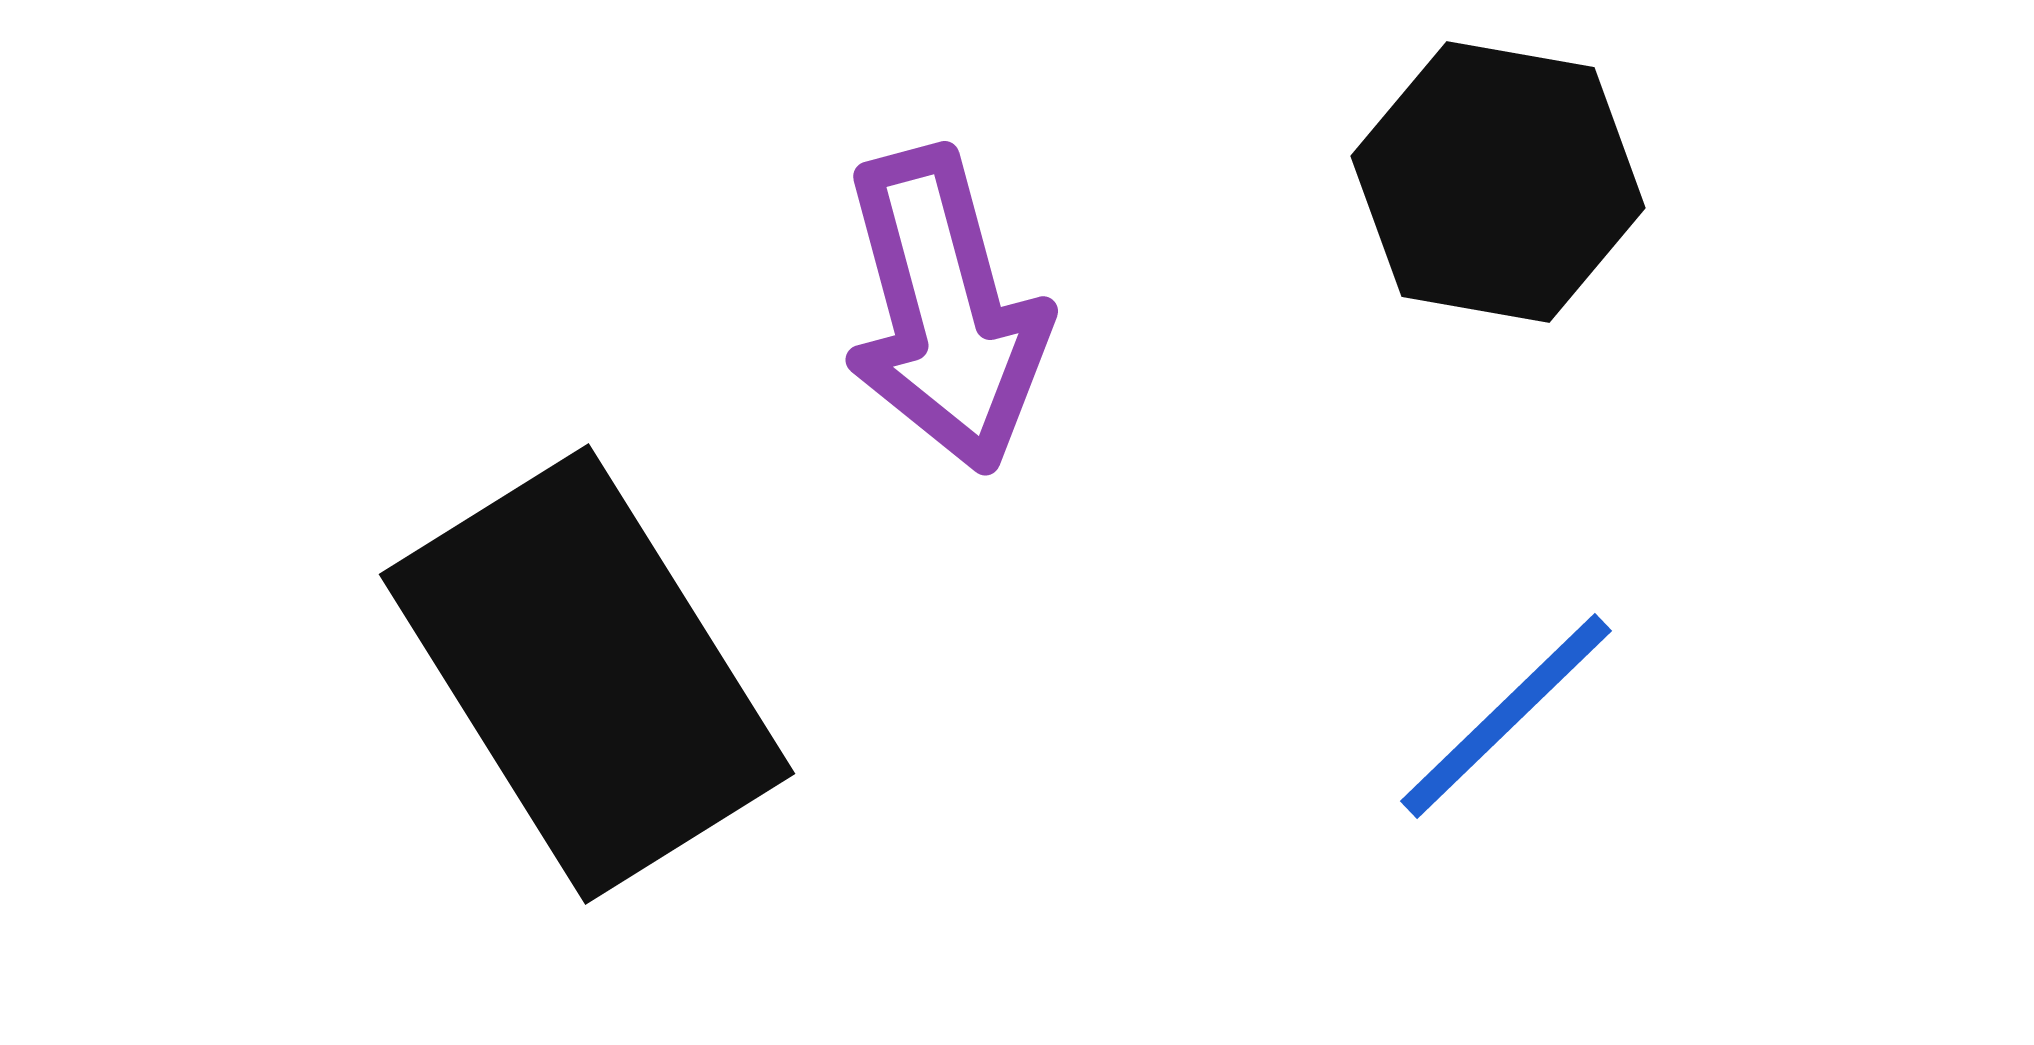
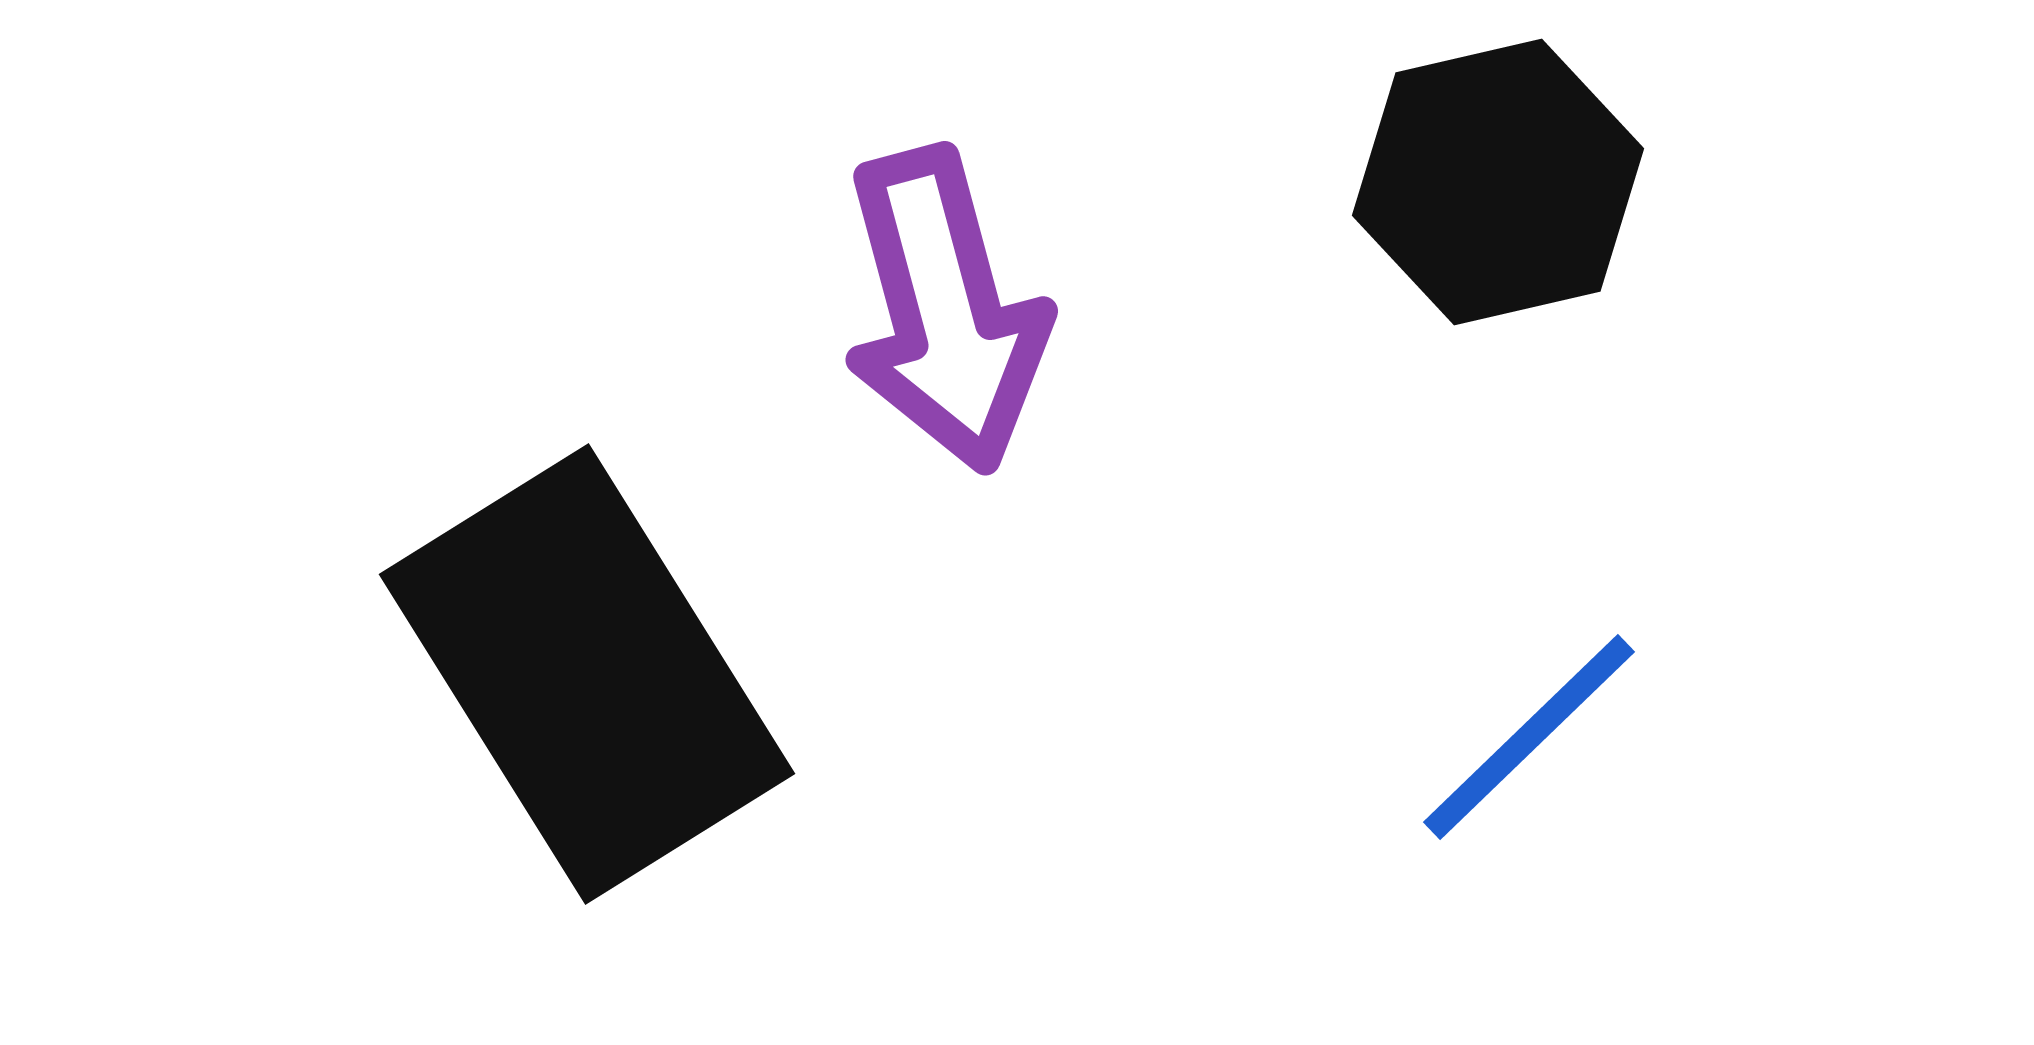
black hexagon: rotated 23 degrees counterclockwise
blue line: moved 23 px right, 21 px down
